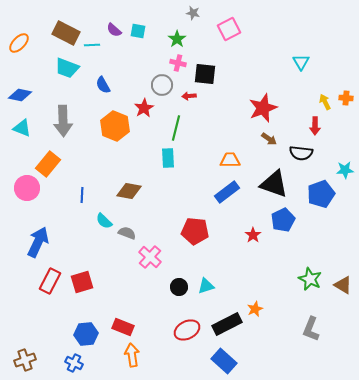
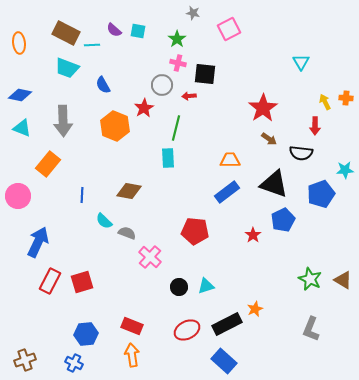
orange ellipse at (19, 43): rotated 50 degrees counterclockwise
red star at (263, 108): rotated 12 degrees counterclockwise
pink circle at (27, 188): moved 9 px left, 8 px down
brown triangle at (343, 285): moved 5 px up
red rectangle at (123, 327): moved 9 px right, 1 px up
